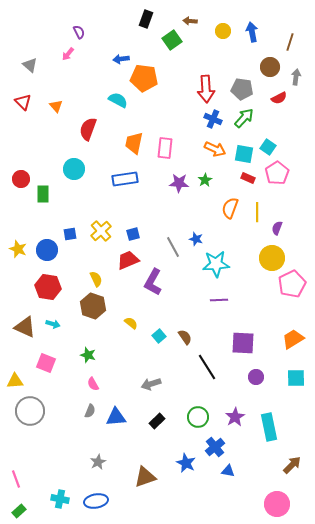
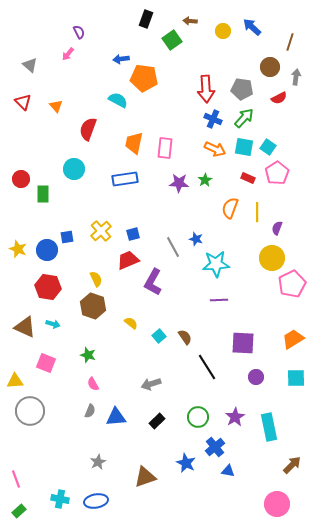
blue arrow at (252, 32): moved 5 px up; rotated 36 degrees counterclockwise
cyan square at (244, 154): moved 7 px up
blue square at (70, 234): moved 3 px left, 3 px down
